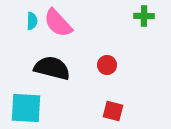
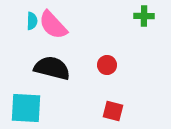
pink semicircle: moved 5 px left, 2 px down
